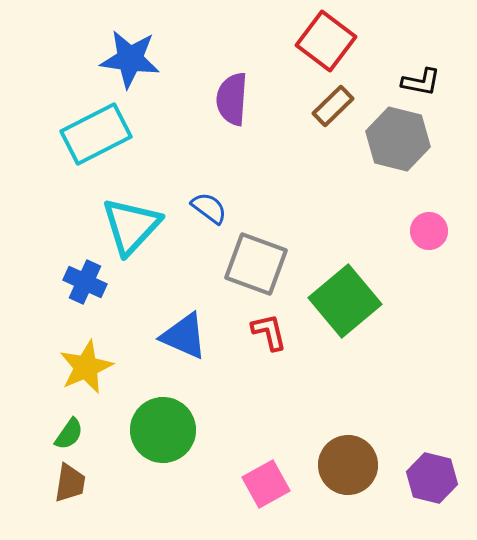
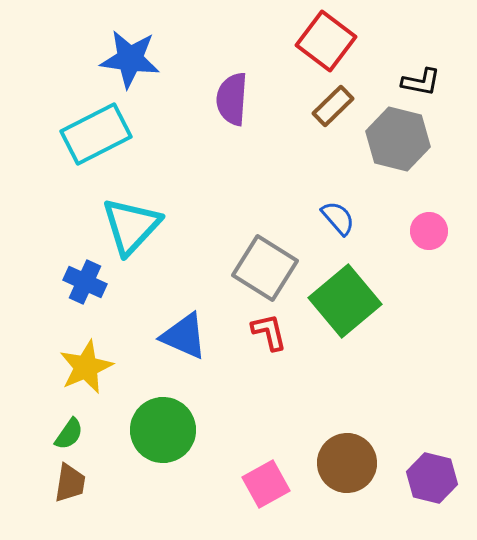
blue semicircle: moved 129 px right, 10 px down; rotated 12 degrees clockwise
gray square: moved 9 px right, 4 px down; rotated 12 degrees clockwise
brown circle: moved 1 px left, 2 px up
